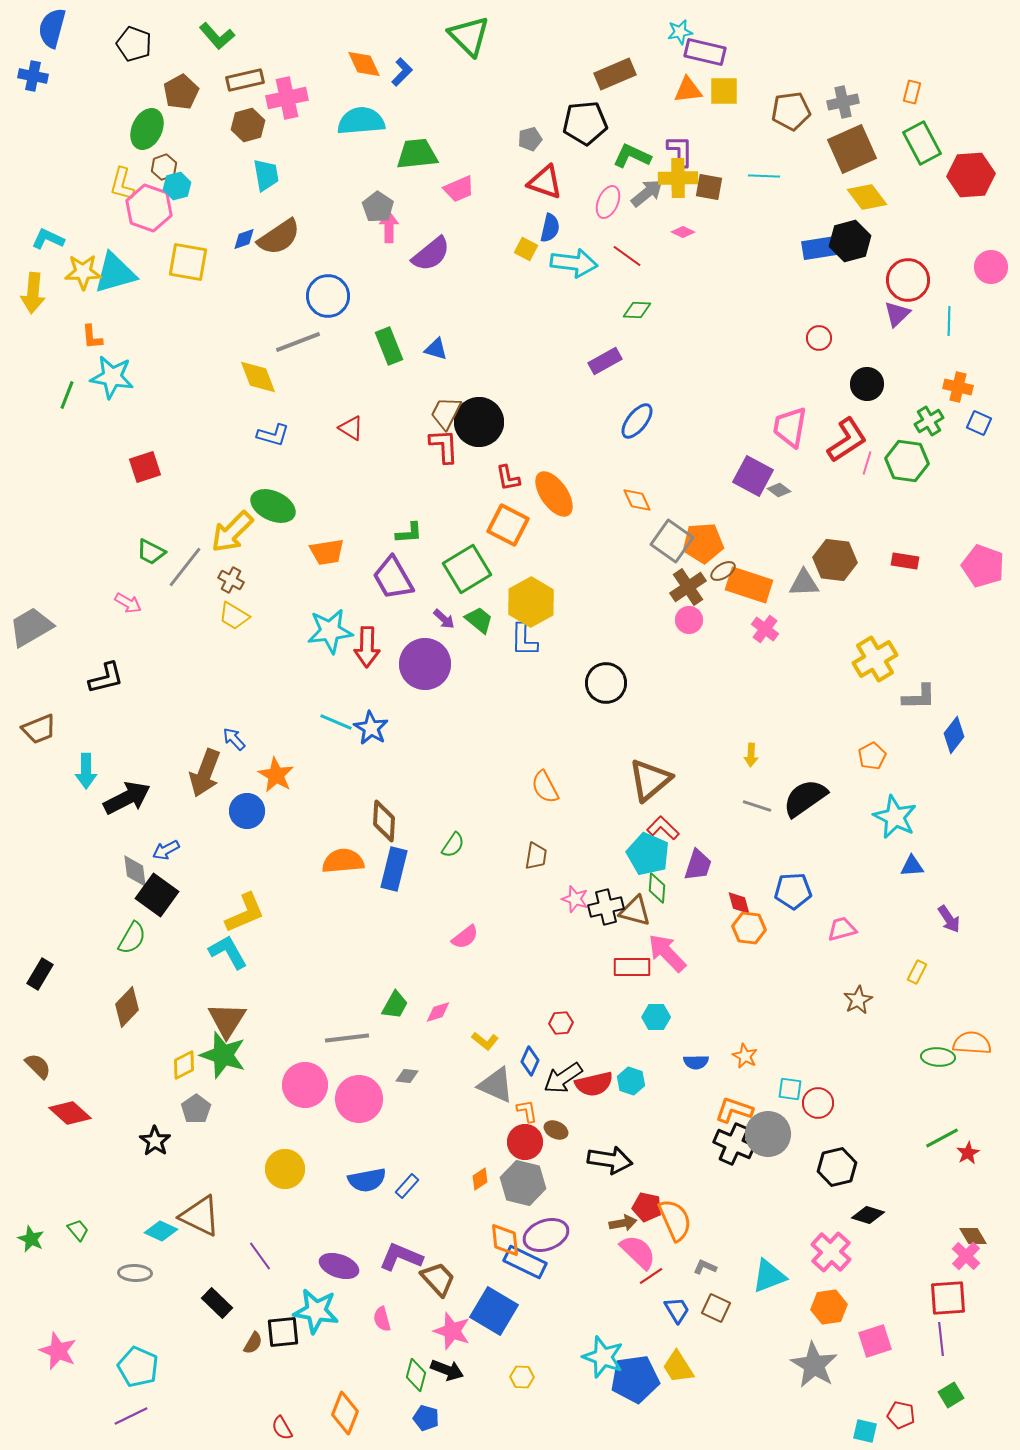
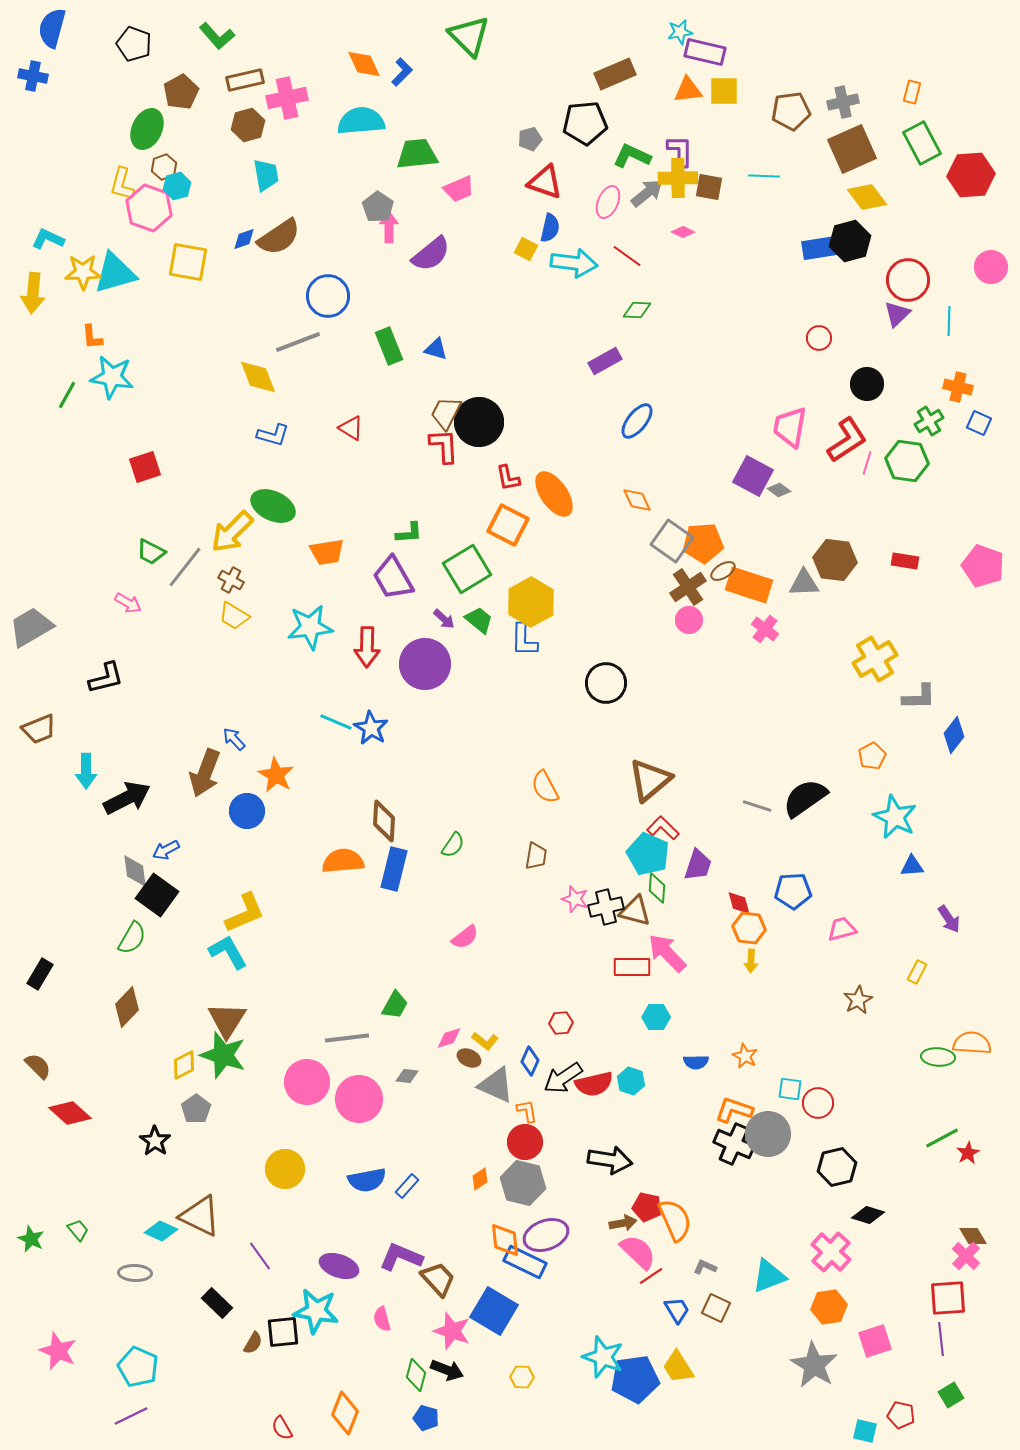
green line at (67, 395): rotated 8 degrees clockwise
cyan star at (330, 631): moved 20 px left, 4 px up
yellow arrow at (751, 755): moved 206 px down
pink diamond at (438, 1012): moved 11 px right, 26 px down
pink circle at (305, 1085): moved 2 px right, 3 px up
brown ellipse at (556, 1130): moved 87 px left, 72 px up
